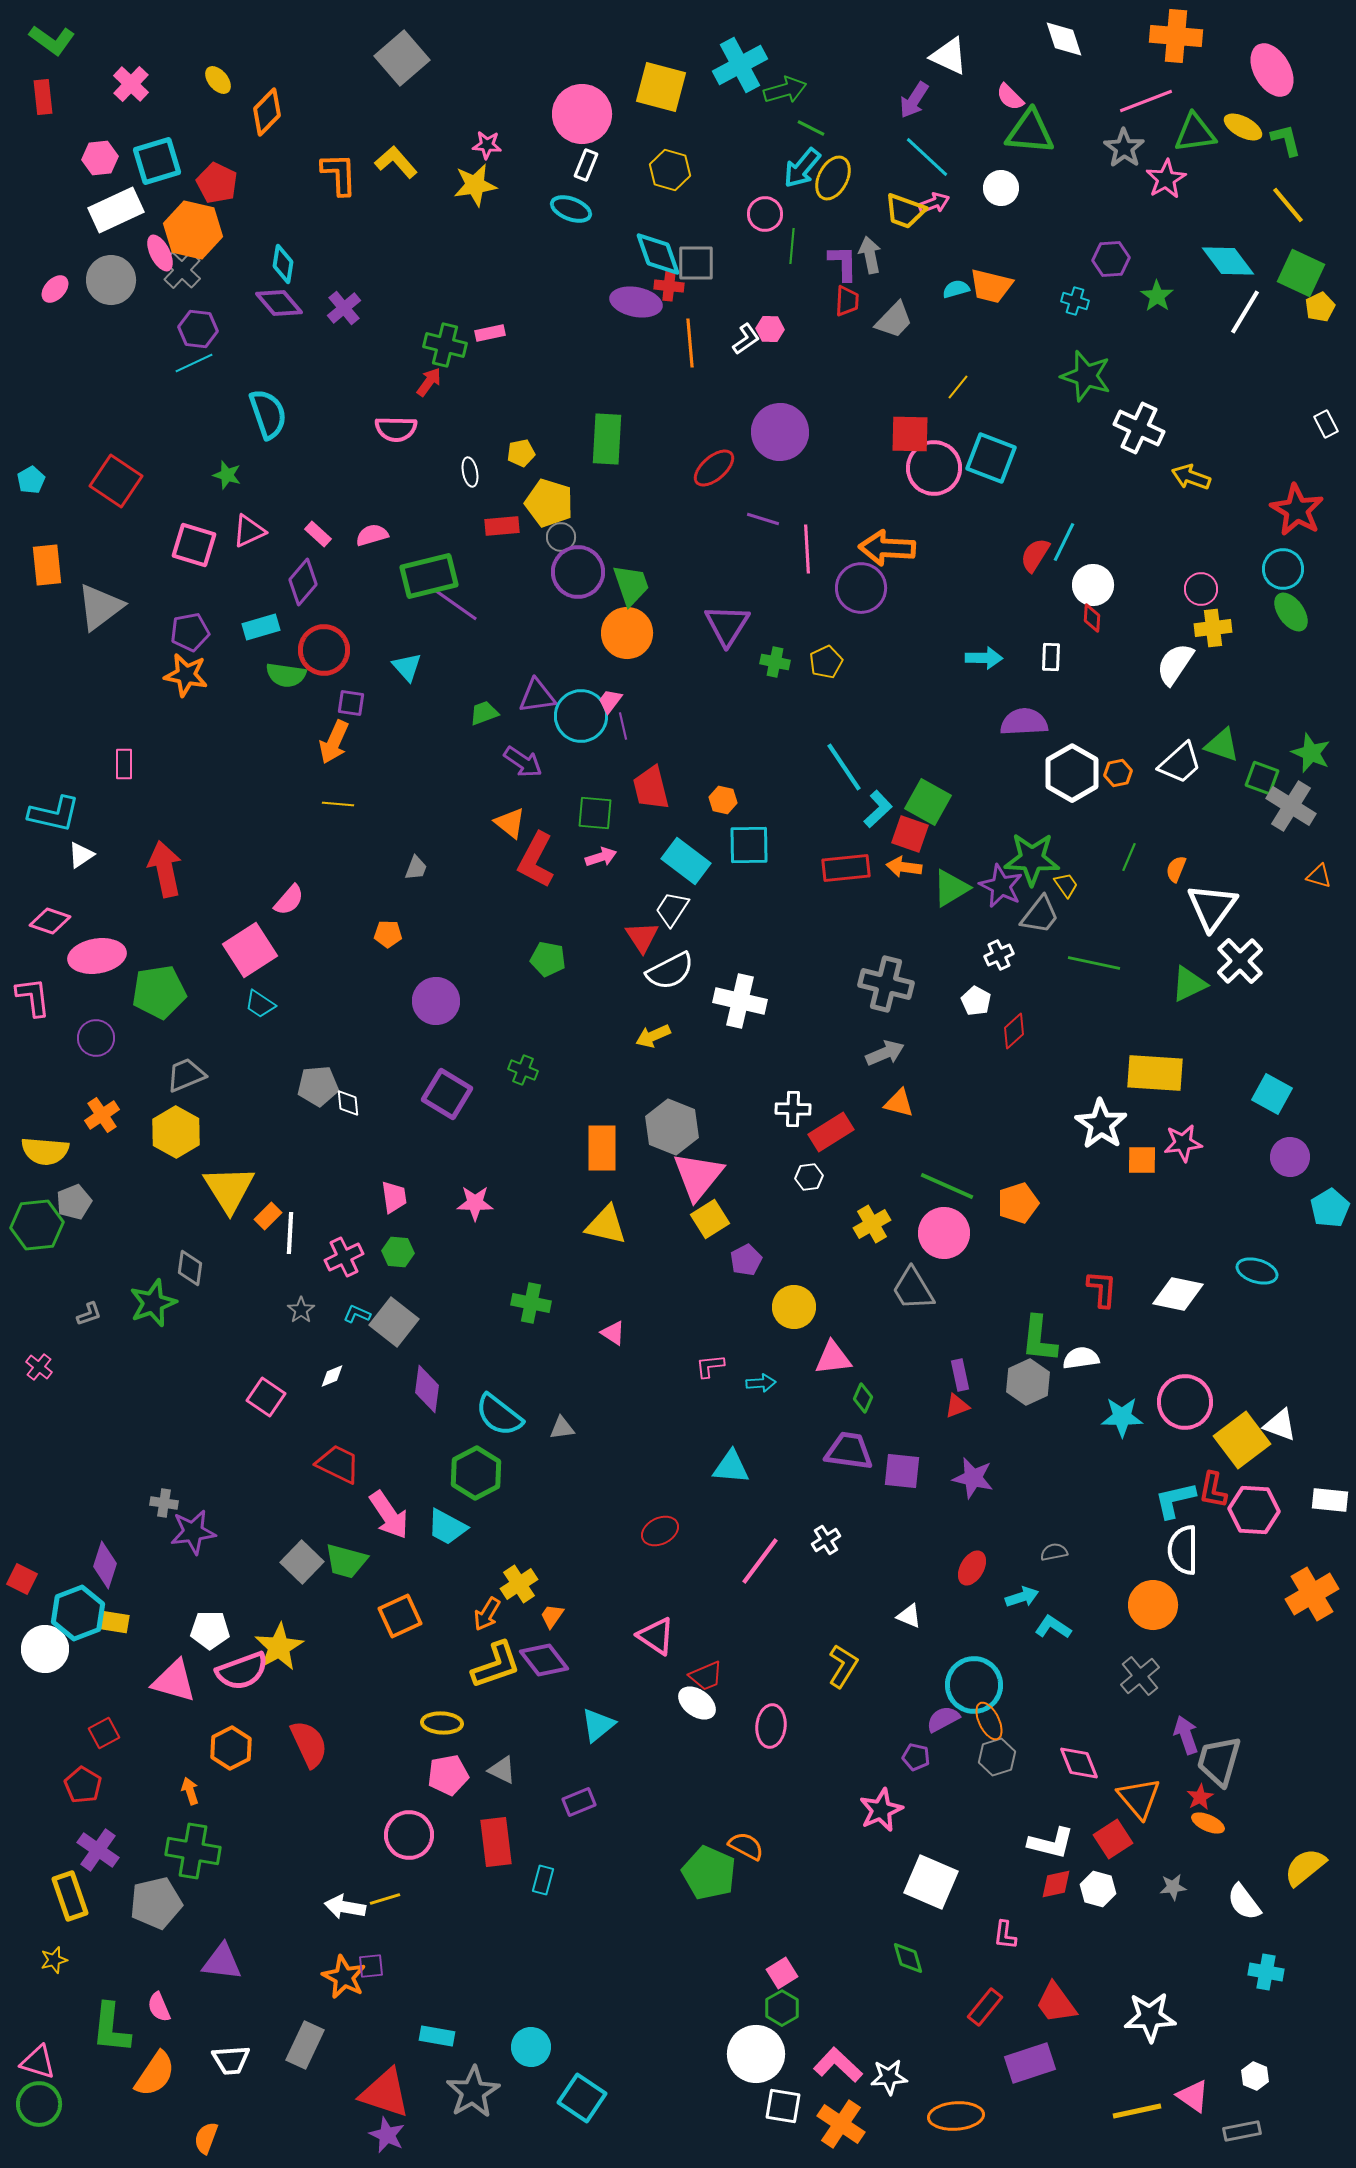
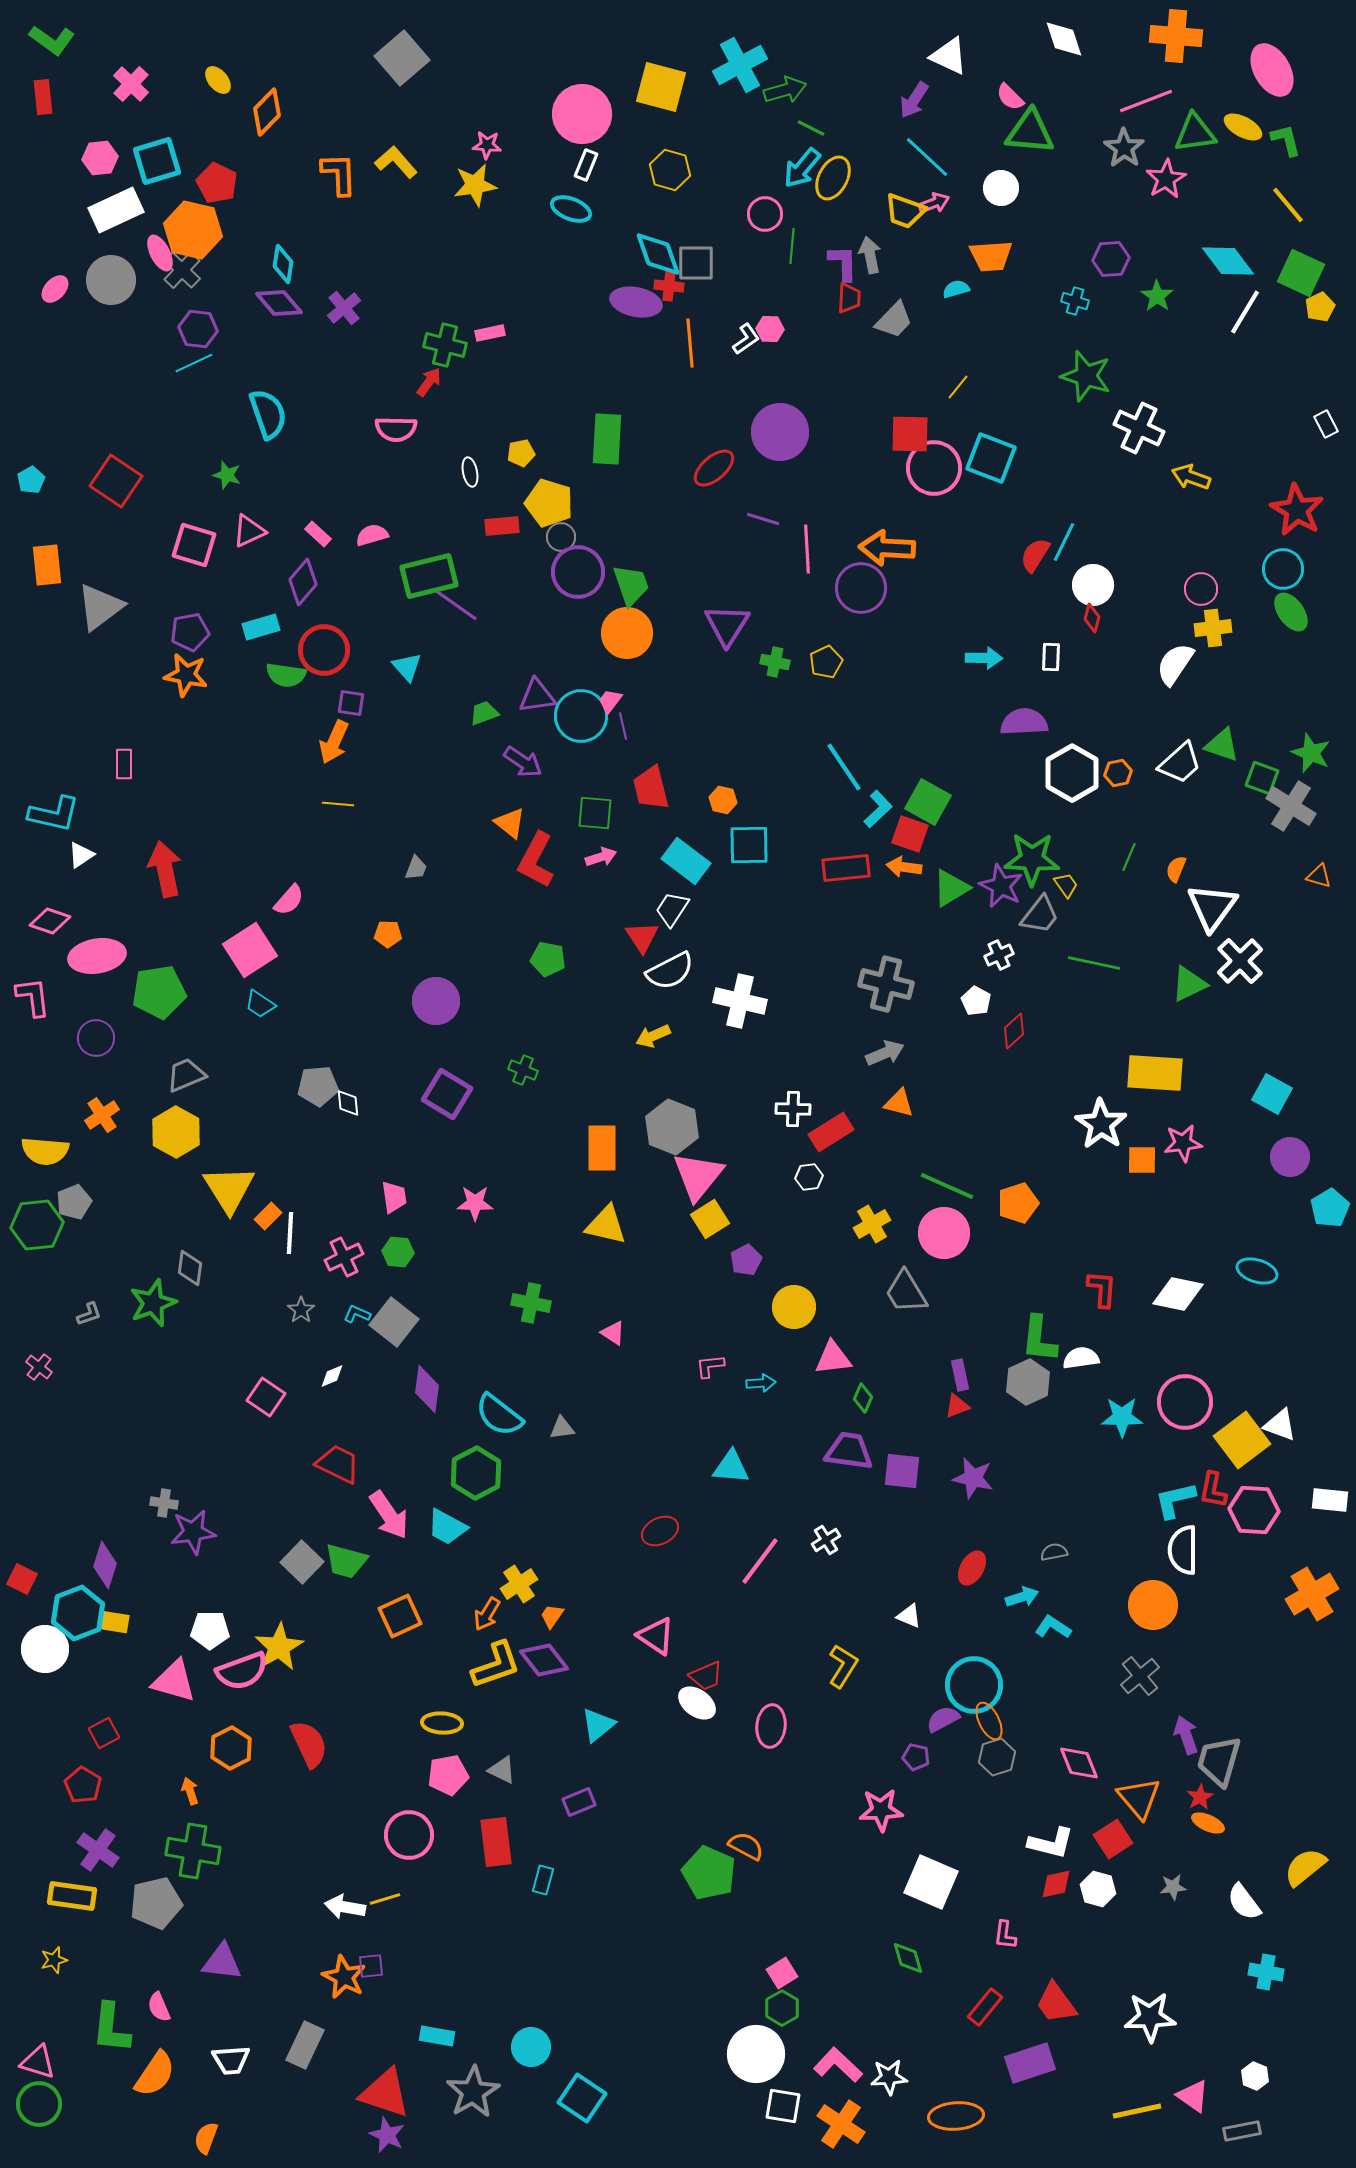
orange trapezoid at (991, 286): moved 30 px up; rotated 18 degrees counterclockwise
red trapezoid at (847, 301): moved 2 px right, 3 px up
red diamond at (1092, 618): rotated 12 degrees clockwise
gray trapezoid at (913, 1289): moved 7 px left, 3 px down
pink star at (881, 1810): rotated 21 degrees clockwise
yellow rectangle at (70, 1896): moved 2 px right; rotated 63 degrees counterclockwise
